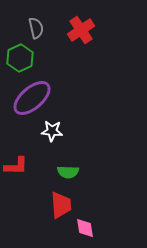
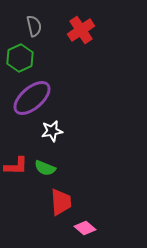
gray semicircle: moved 2 px left, 2 px up
white star: rotated 15 degrees counterclockwise
green semicircle: moved 23 px left, 4 px up; rotated 20 degrees clockwise
red trapezoid: moved 3 px up
pink diamond: rotated 40 degrees counterclockwise
